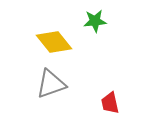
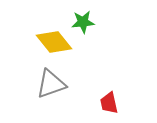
green star: moved 12 px left, 1 px down
red trapezoid: moved 1 px left
